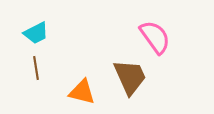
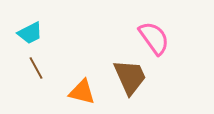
cyan trapezoid: moved 6 px left
pink semicircle: moved 1 px left, 1 px down
brown line: rotated 20 degrees counterclockwise
